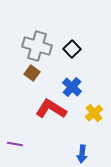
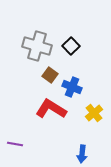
black square: moved 1 px left, 3 px up
brown square: moved 18 px right, 2 px down
blue cross: rotated 18 degrees counterclockwise
